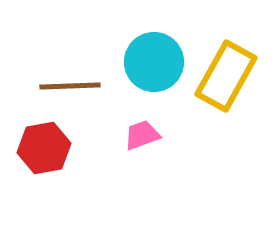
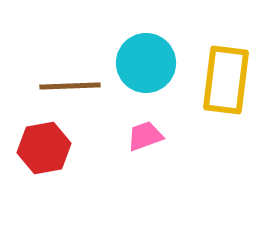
cyan circle: moved 8 px left, 1 px down
yellow rectangle: moved 4 px down; rotated 22 degrees counterclockwise
pink trapezoid: moved 3 px right, 1 px down
